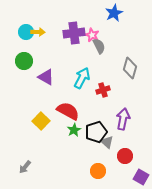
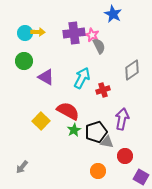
blue star: moved 1 px left, 1 px down; rotated 18 degrees counterclockwise
cyan circle: moved 1 px left, 1 px down
gray diamond: moved 2 px right, 2 px down; rotated 40 degrees clockwise
purple arrow: moved 1 px left
gray triangle: rotated 32 degrees counterclockwise
gray arrow: moved 3 px left
